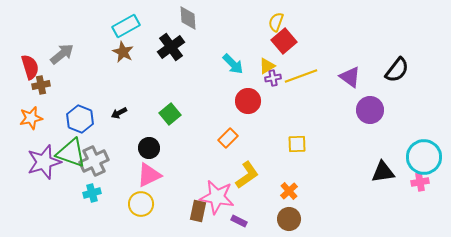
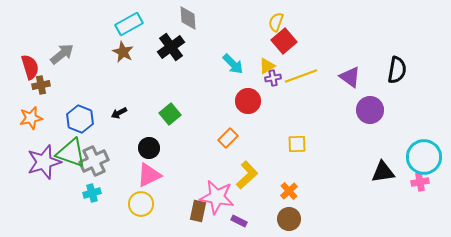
cyan rectangle: moved 3 px right, 2 px up
black semicircle: rotated 28 degrees counterclockwise
yellow L-shape: rotated 8 degrees counterclockwise
